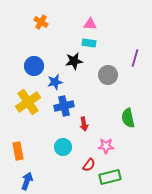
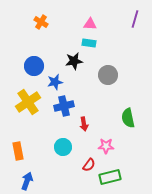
purple line: moved 39 px up
